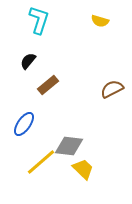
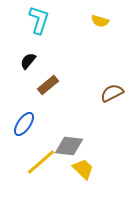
brown semicircle: moved 4 px down
